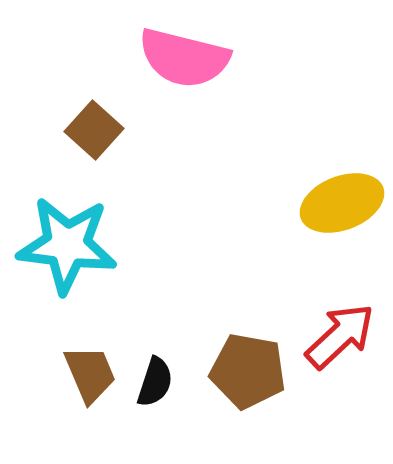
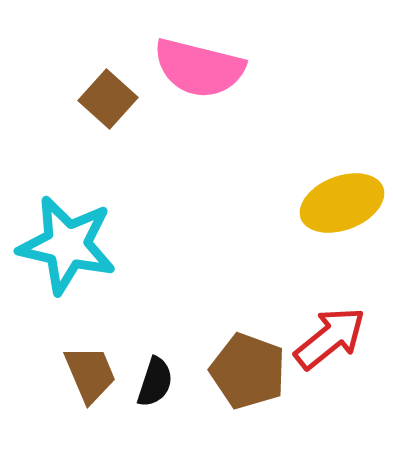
pink semicircle: moved 15 px right, 10 px down
brown square: moved 14 px right, 31 px up
cyan star: rotated 6 degrees clockwise
red arrow: moved 10 px left, 2 px down; rotated 4 degrees clockwise
brown pentagon: rotated 10 degrees clockwise
